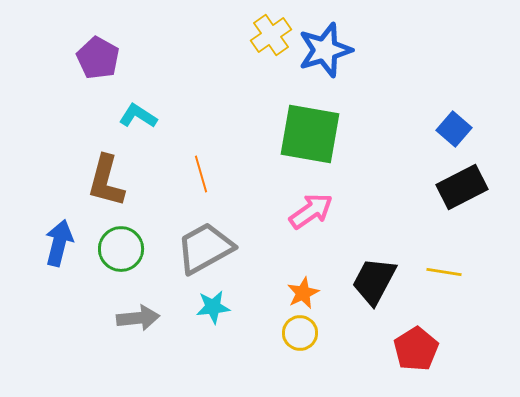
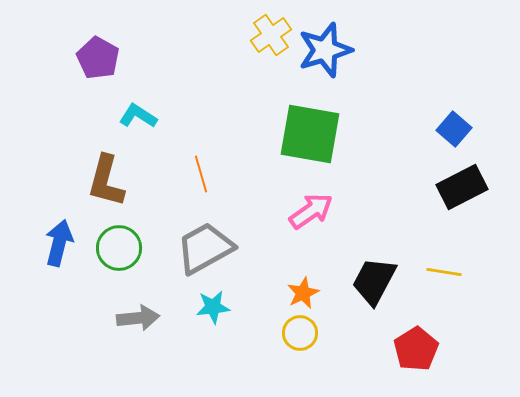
green circle: moved 2 px left, 1 px up
